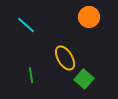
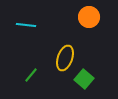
cyan line: rotated 36 degrees counterclockwise
yellow ellipse: rotated 50 degrees clockwise
green line: rotated 49 degrees clockwise
